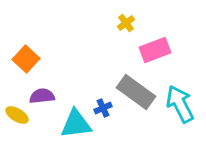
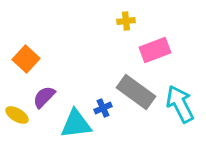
yellow cross: moved 2 px up; rotated 30 degrees clockwise
purple semicircle: moved 2 px right, 1 px down; rotated 40 degrees counterclockwise
